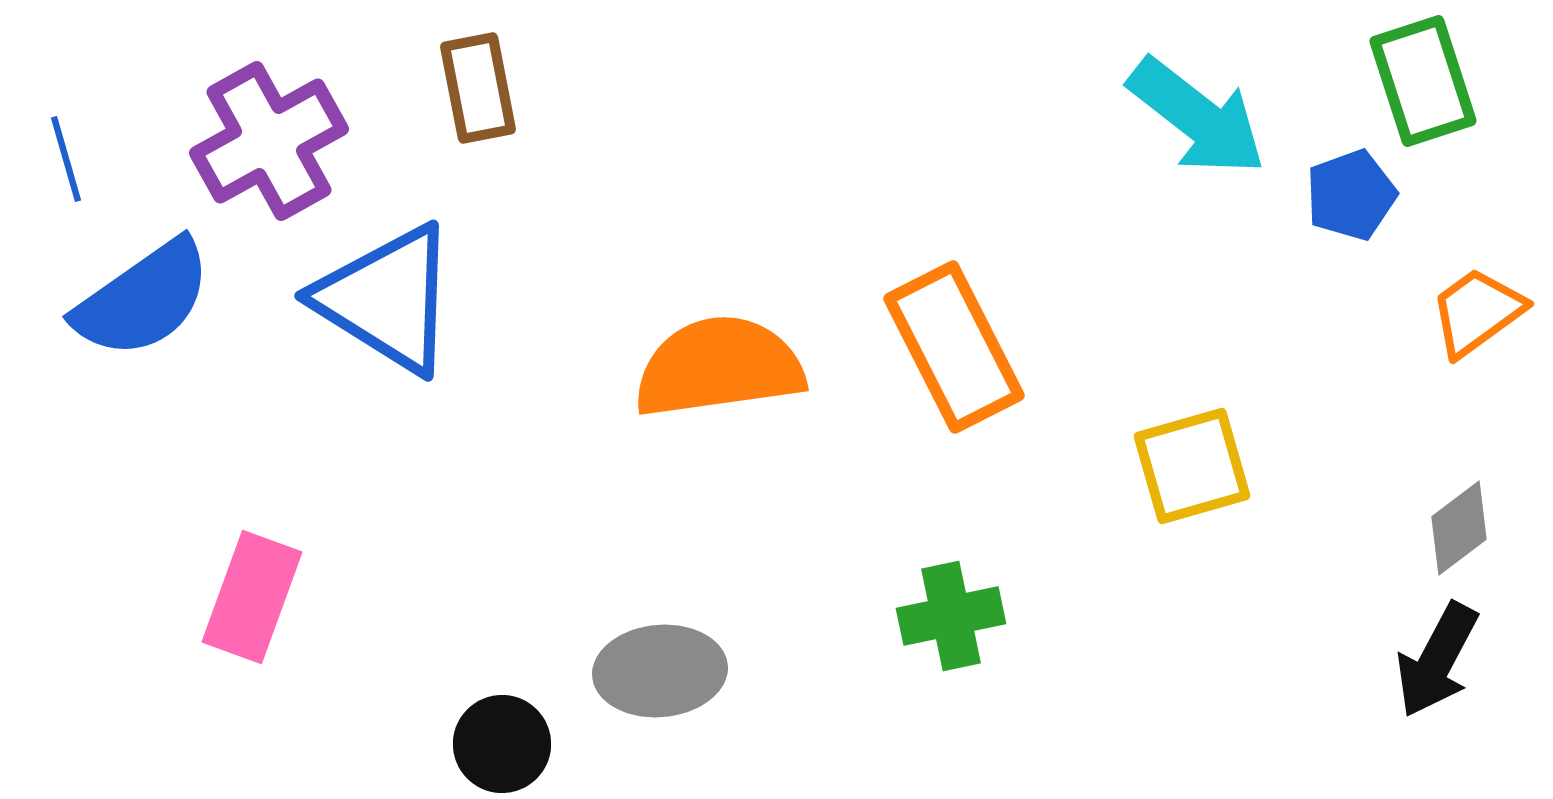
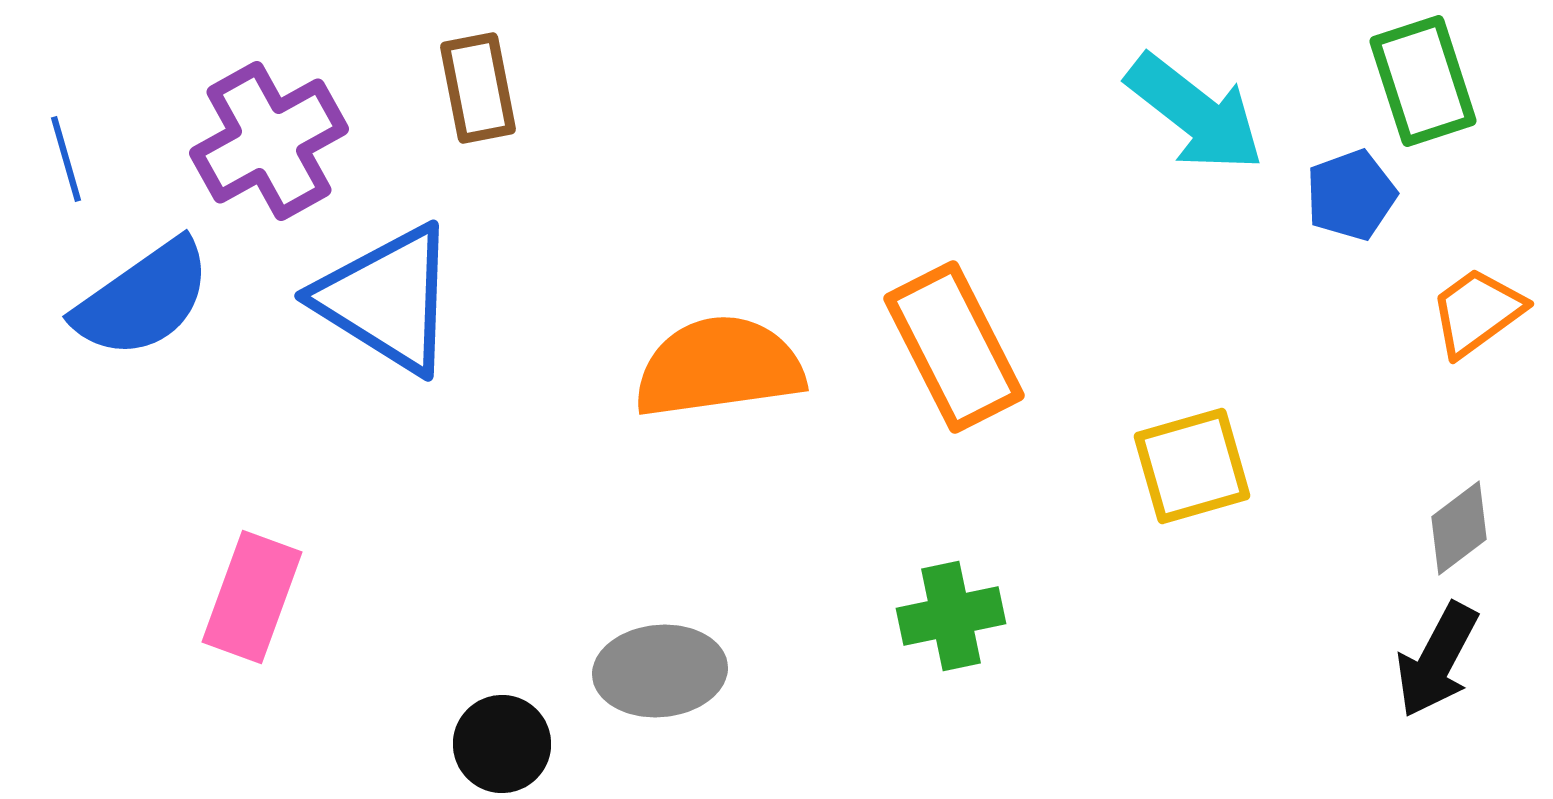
cyan arrow: moved 2 px left, 4 px up
